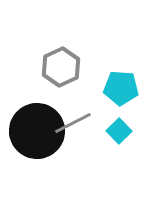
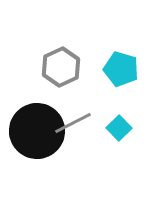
cyan pentagon: moved 19 px up; rotated 12 degrees clockwise
cyan square: moved 3 px up
